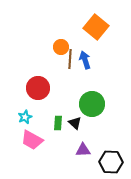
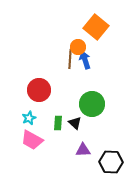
orange circle: moved 17 px right
red circle: moved 1 px right, 2 px down
cyan star: moved 4 px right, 1 px down
